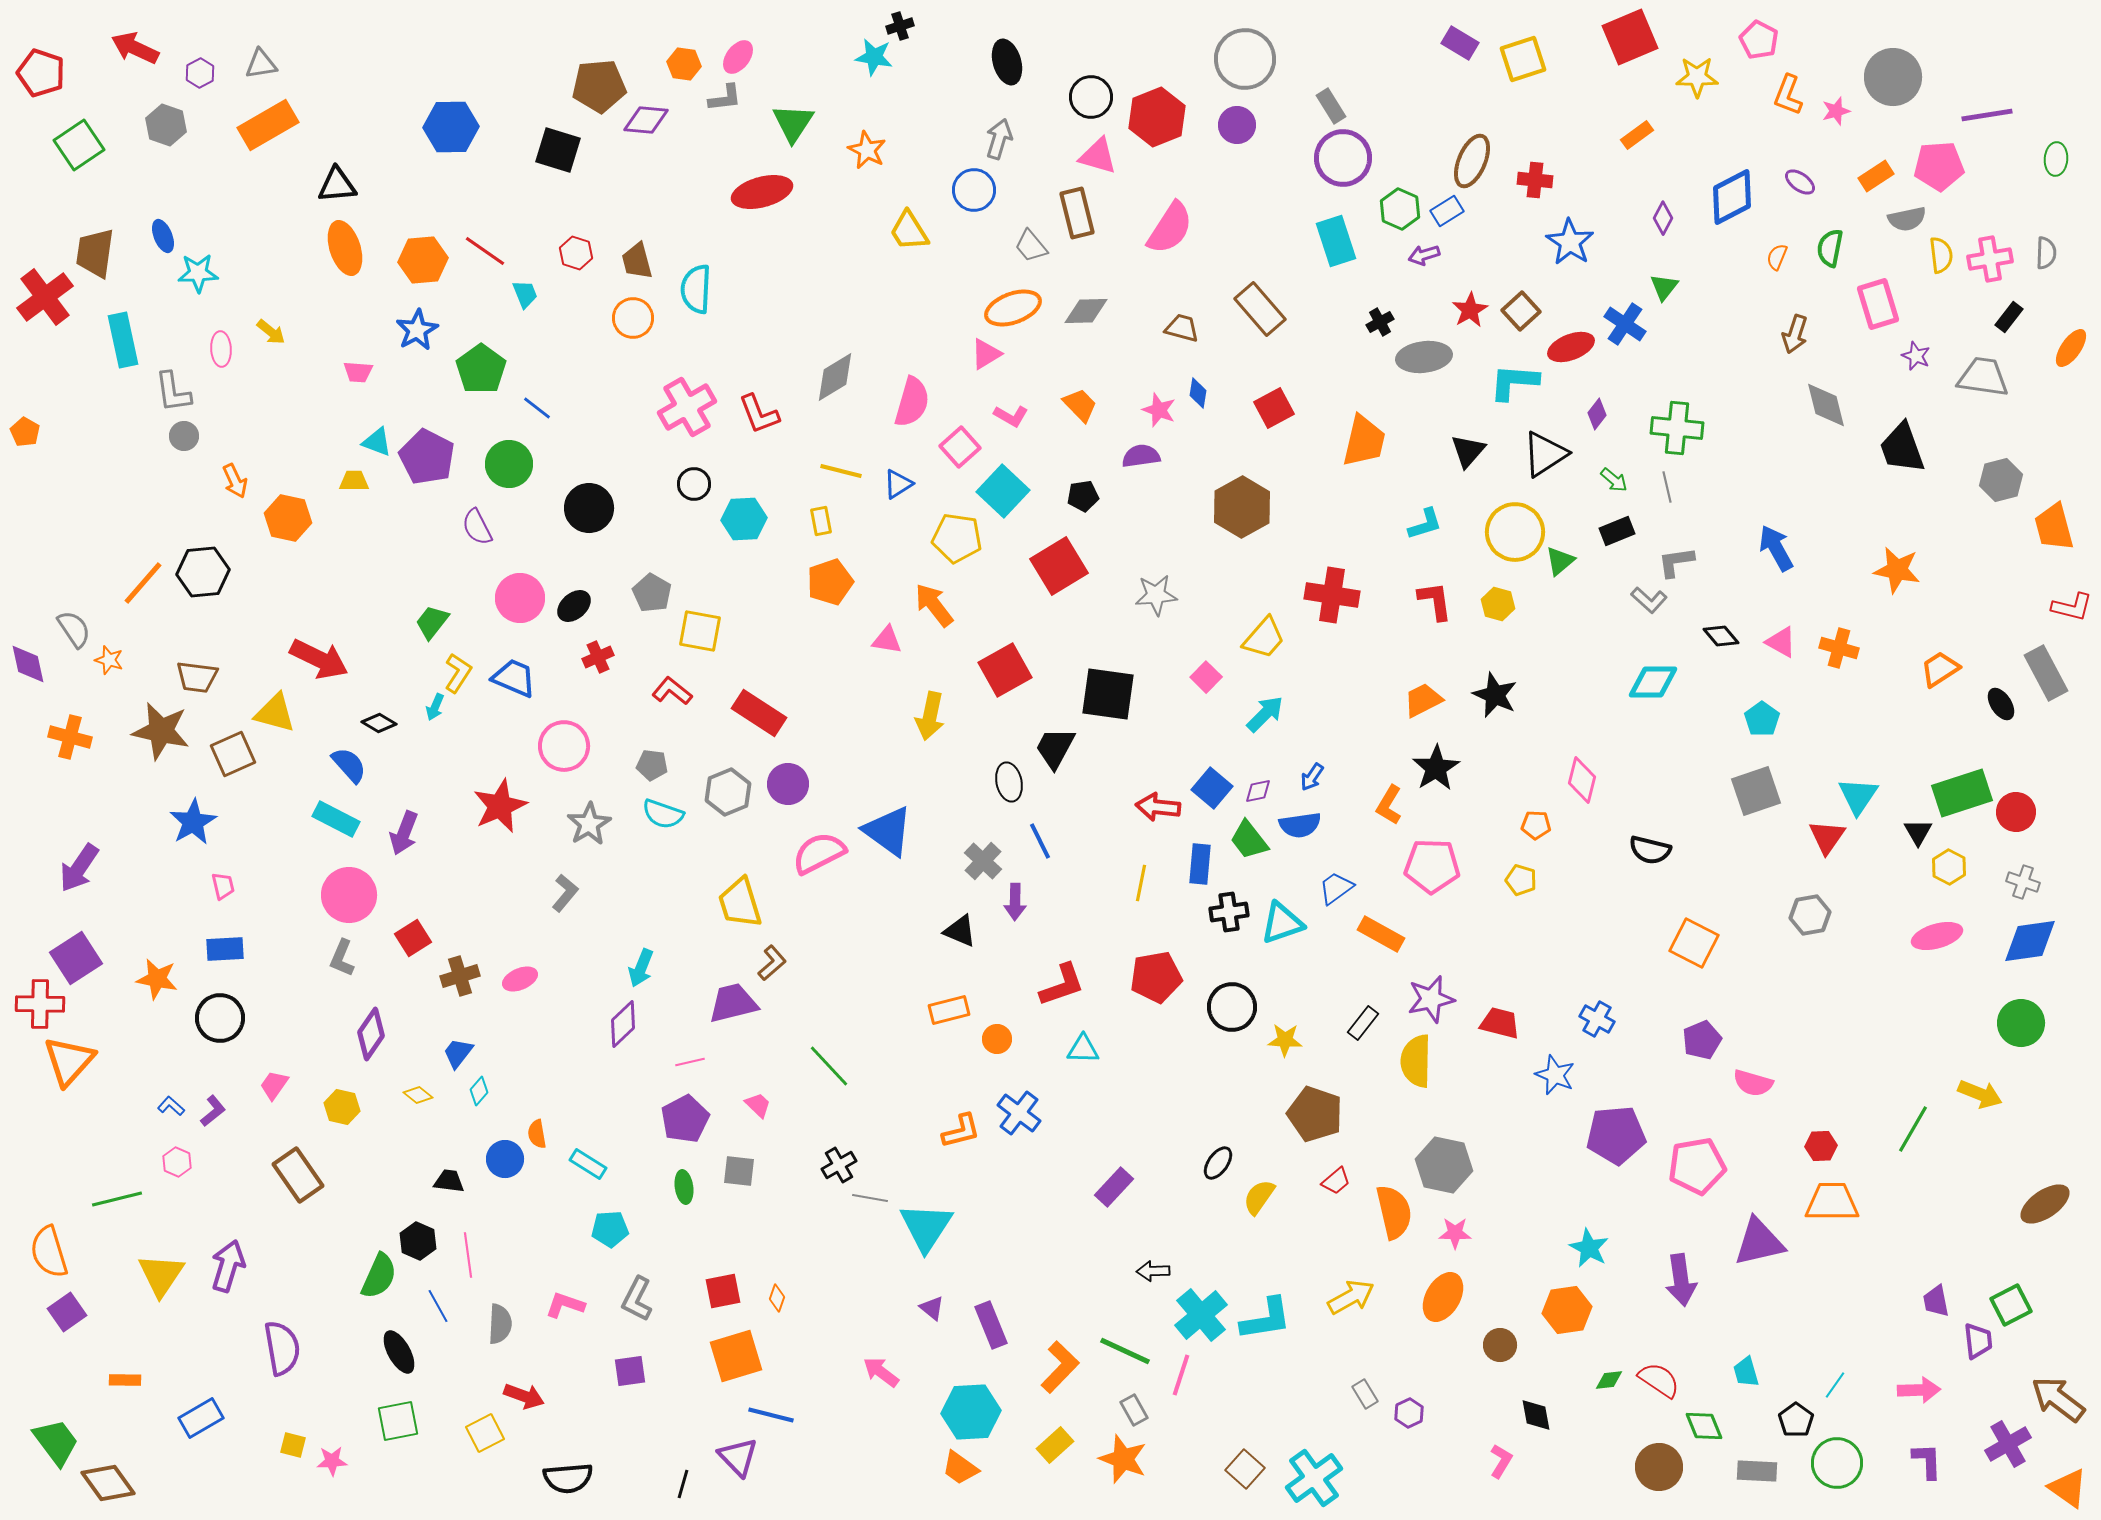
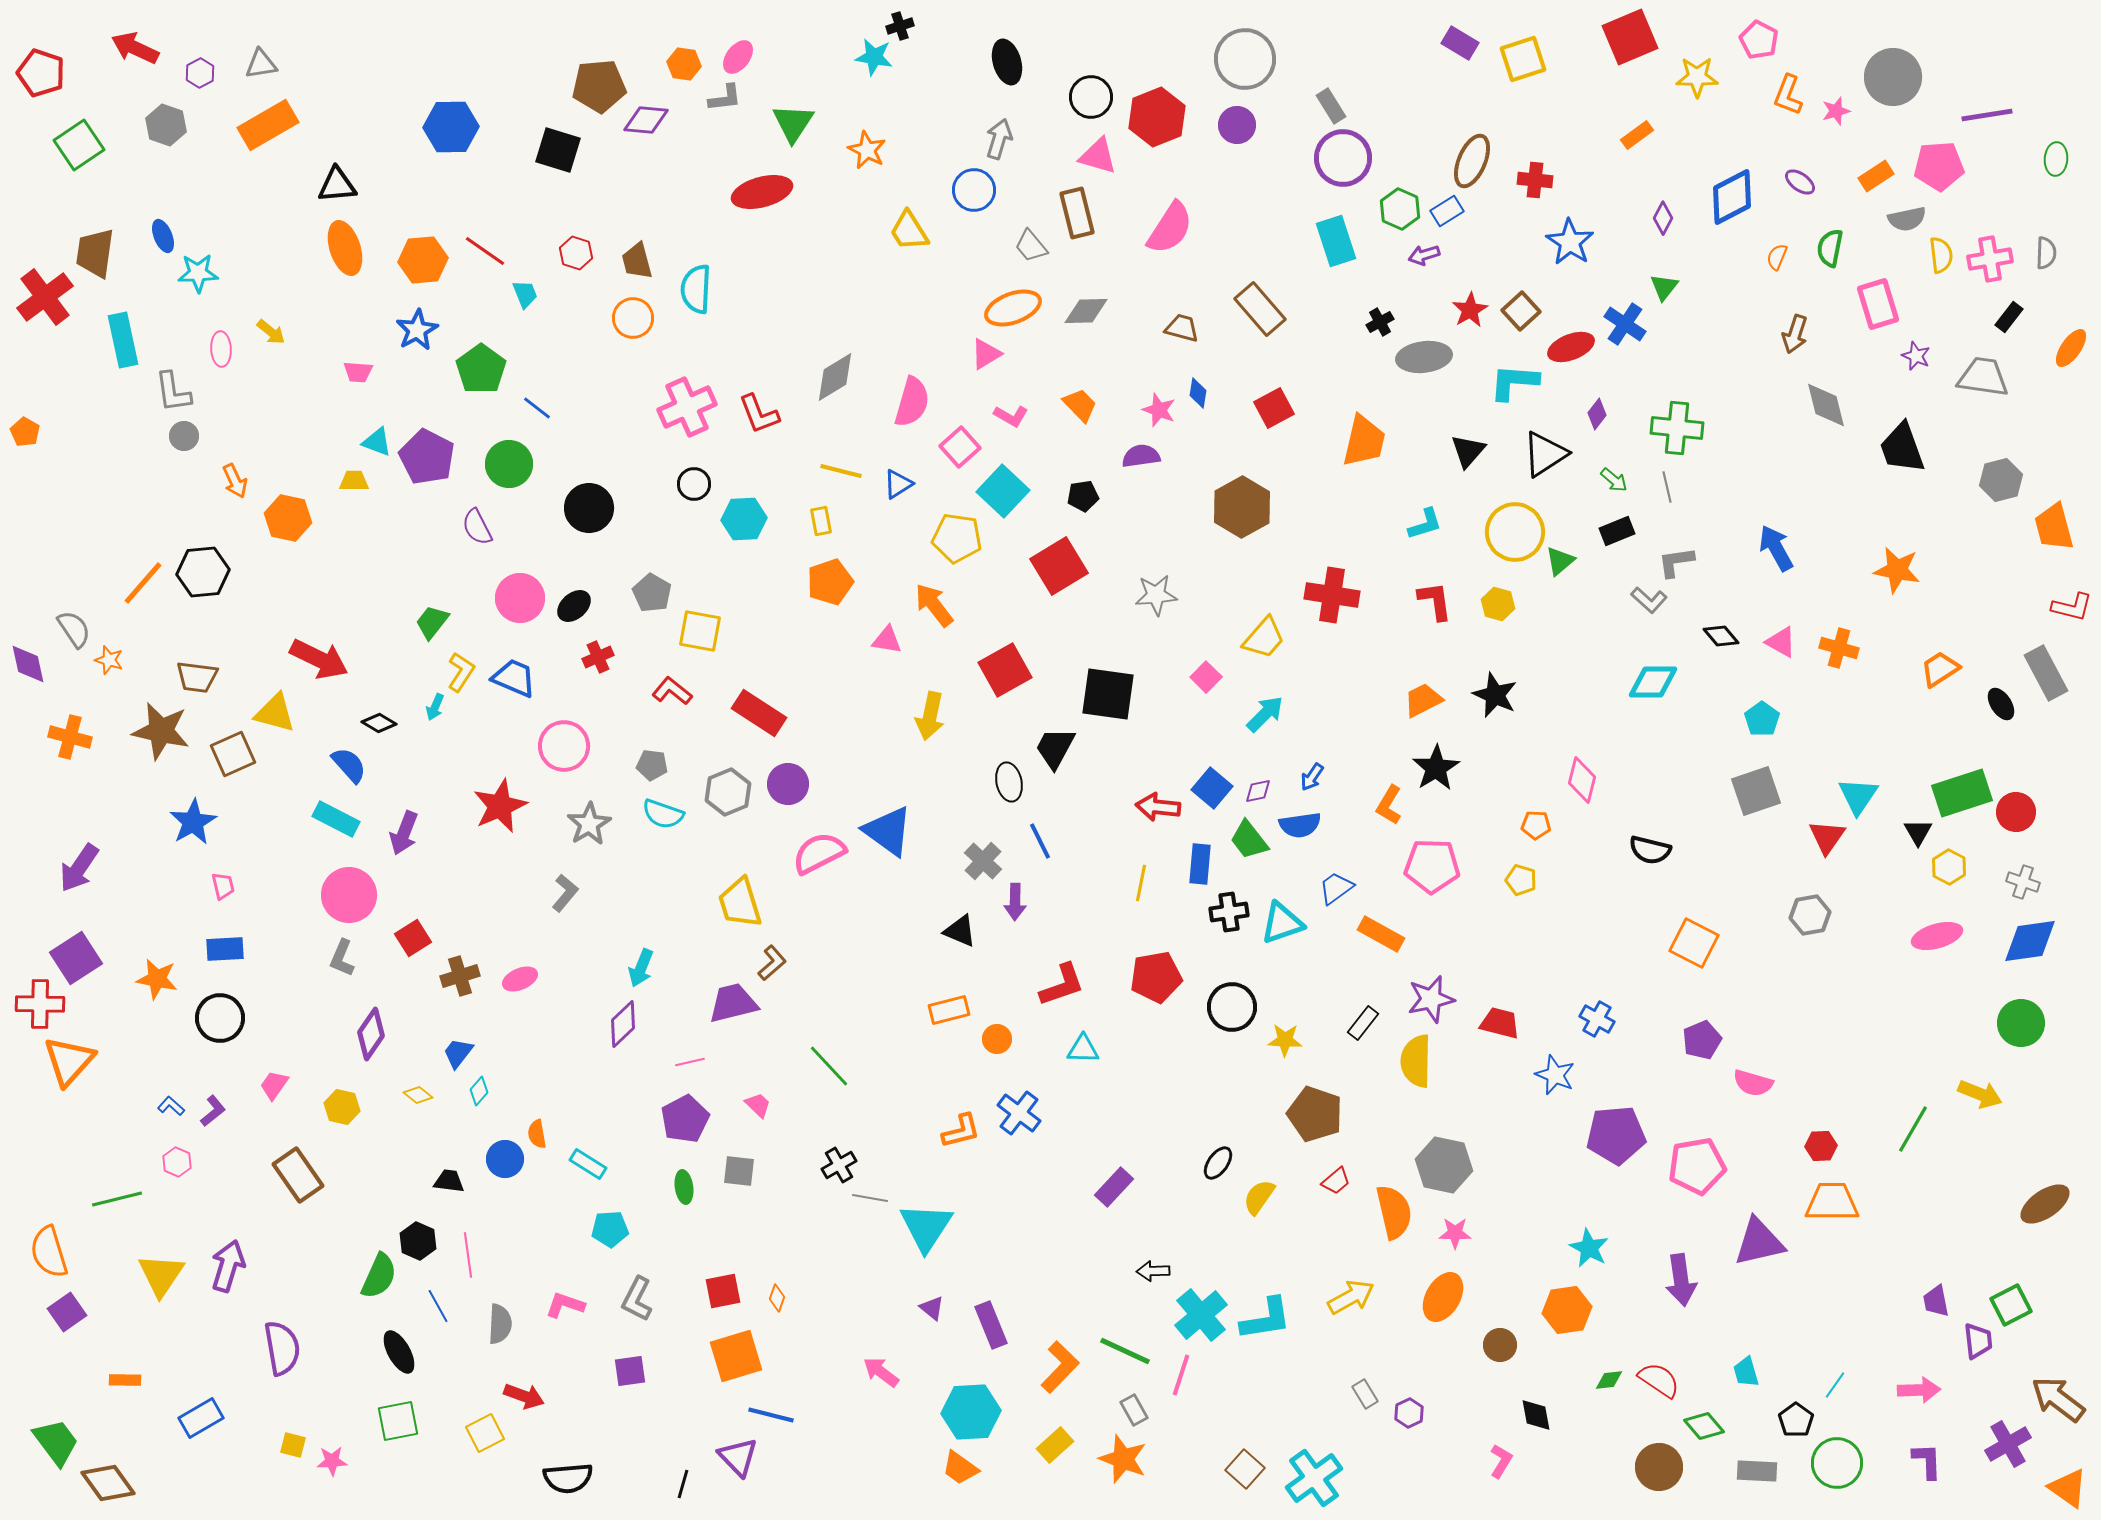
pink cross at (687, 407): rotated 6 degrees clockwise
yellow L-shape at (458, 673): moved 3 px right, 1 px up
green diamond at (1704, 1426): rotated 18 degrees counterclockwise
